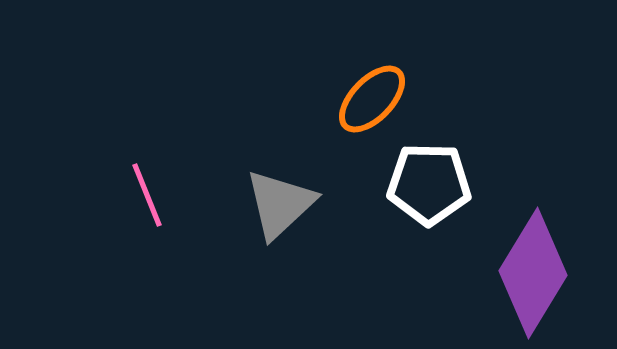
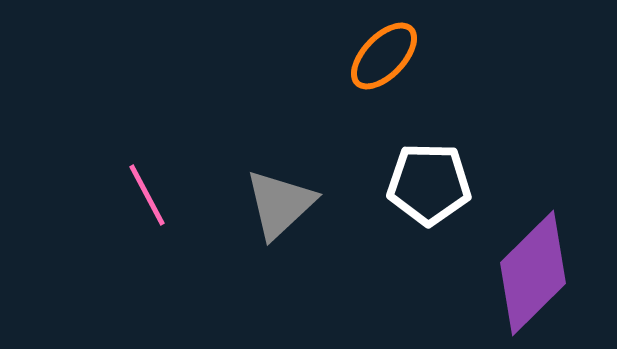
orange ellipse: moved 12 px right, 43 px up
pink line: rotated 6 degrees counterclockwise
purple diamond: rotated 14 degrees clockwise
